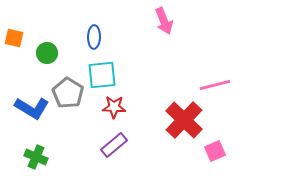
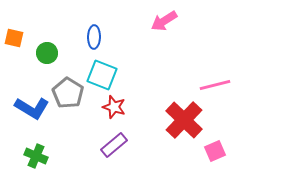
pink arrow: rotated 80 degrees clockwise
cyan square: rotated 28 degrees clockwise
red star: rotated 15 degrees clockwise
green cross: moved 1 px up
